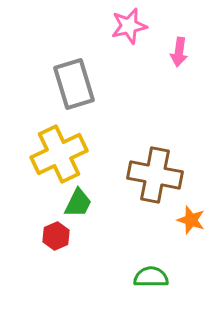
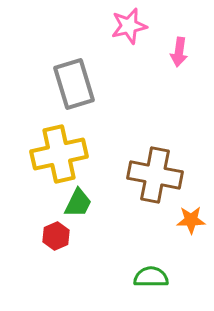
yellow cross: rotated 12 degrees clockwise
orange star: rotated 20 degrees counterclockwise
